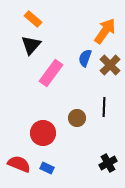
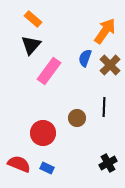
pink rectangle: moved 2 px left, 2 px up
